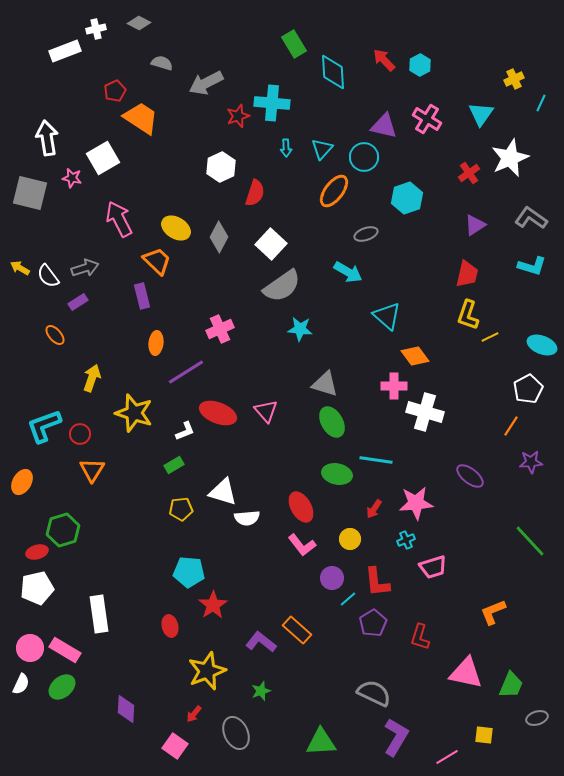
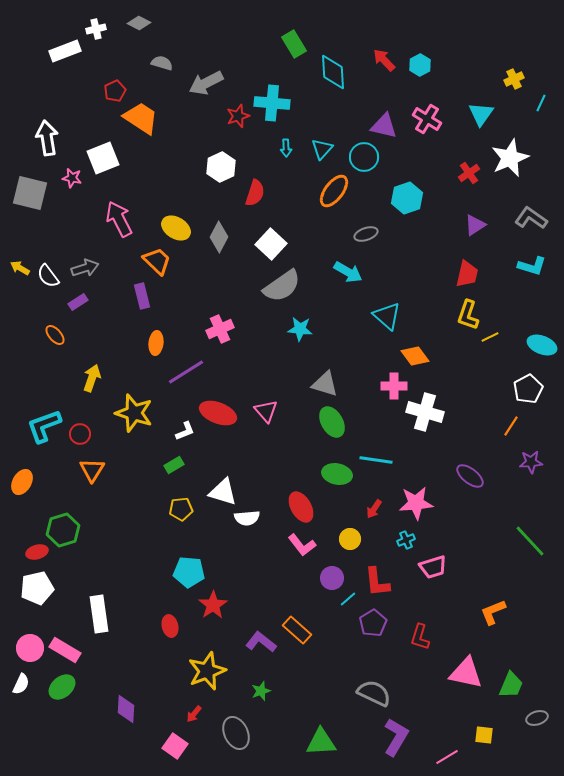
white square at (103, 158): rotated 8 degrees clockwise
